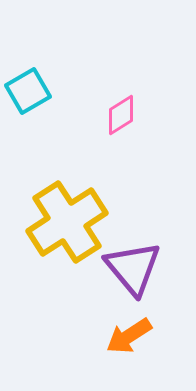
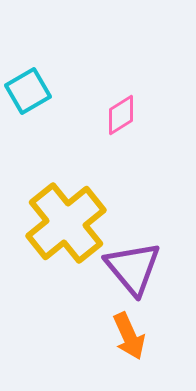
yellow cross: moved 1 px left, 1 px down; rotated 6 degrees counterclockwise
orange arrow: rotated 81 degrees counterclockwise
